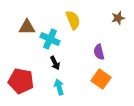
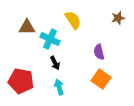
yellow semicircle: rotated 12 degrees counterclockwise
